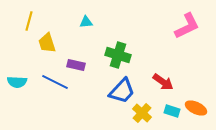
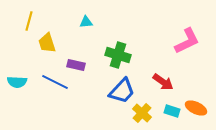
pink L-shape: moved 15 px down
